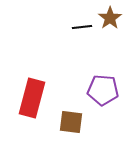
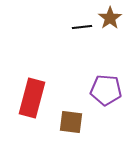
purple pentagon: moved 3 px right
